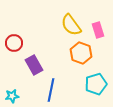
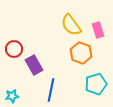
red circle: moved 6 px down
